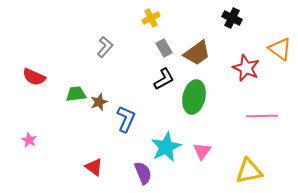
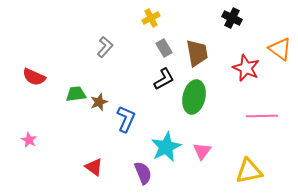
brown trapezoid: rotated 64 degrees counterclockwise
